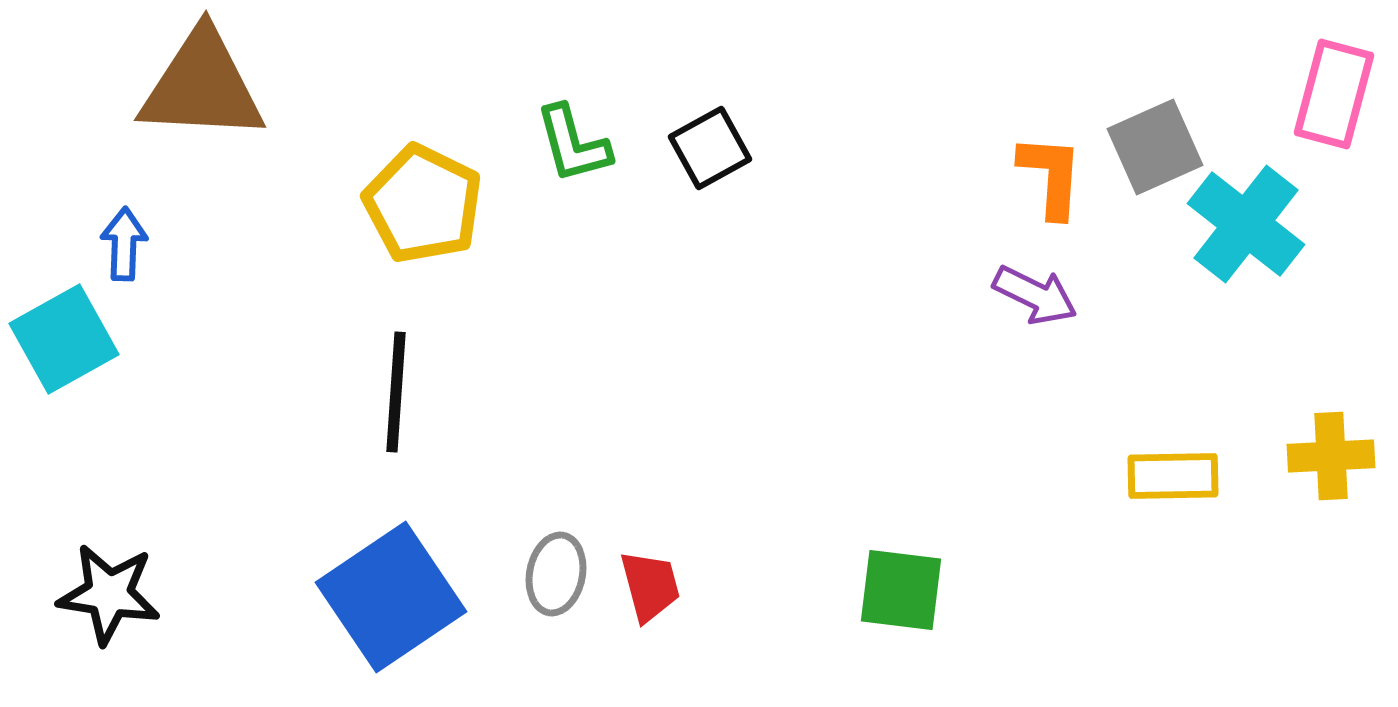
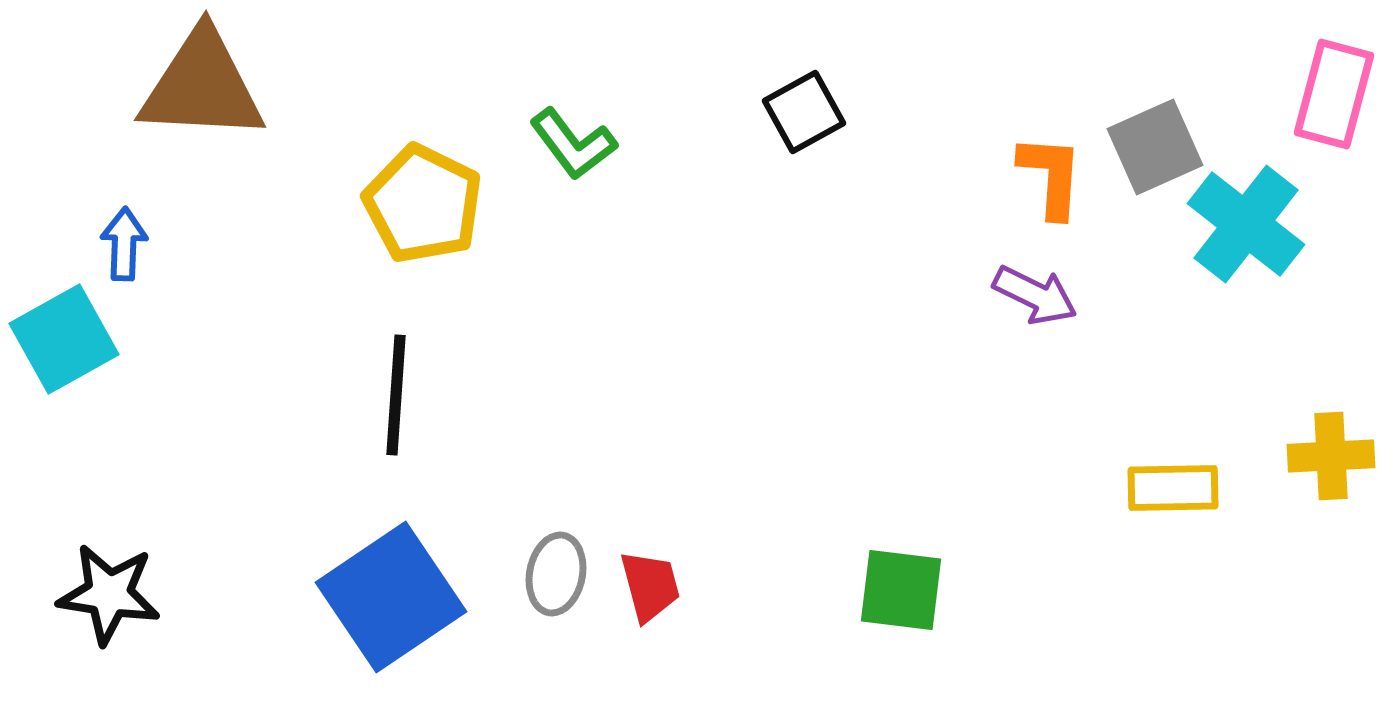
green L-shape: rotated 22 degrees counterclockwise
black square: moved 94 px right, 36 px up
black line: moved 3 px down
yellow rectangle: moved 12 px down
